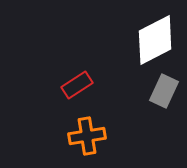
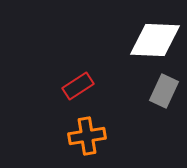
white diamond: rotated 30 degrees clockwise
red rectangle: moved 1 px right, 1 px down
